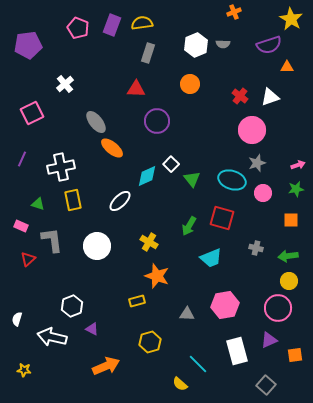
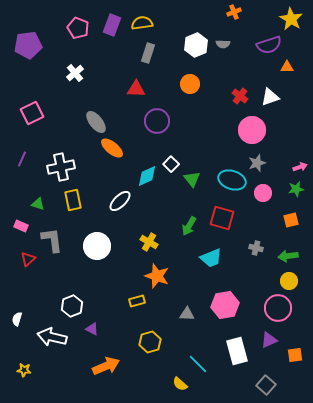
white cross at (65, 84): moved 10 px right, 11 px up
pink arrow at (298, 165): moved 2 px right, 2 px down
orange square at (291, 220): rotated 14 degrees counterclockwise
